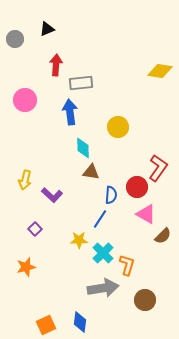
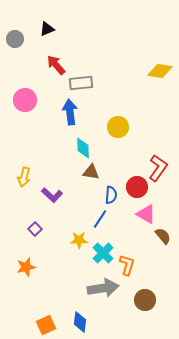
red arrow: rotated 45 degrees counterclockwise
yellow arrow: moved 1 px left, 3 px up
brown semicircle: rotated 84 degrees counterclockwise
